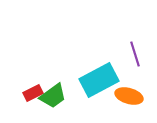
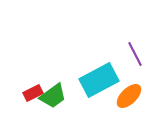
purple line: rotated 10 degrees counterclockwise
orange ellipse: rotated 60 degrees counterclockwise
